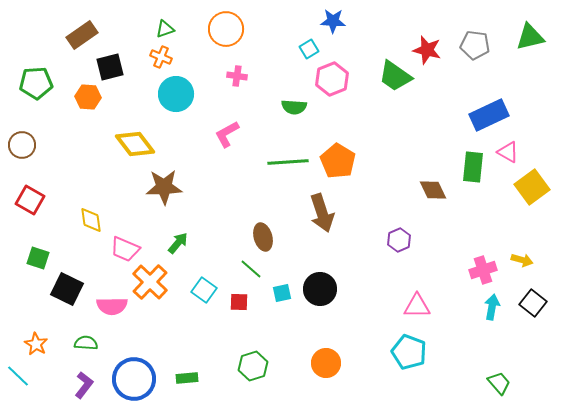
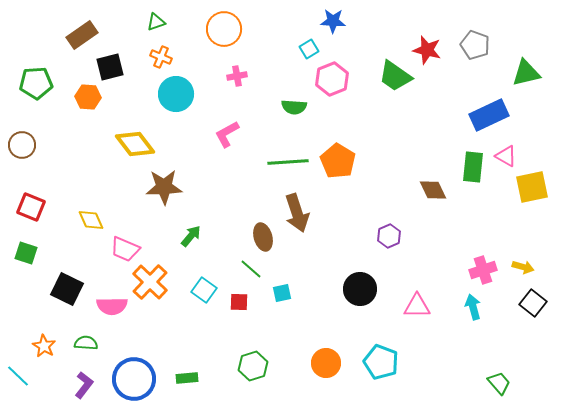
green triangle at (165, 29): moved 9 px left, 7 px up
orange circle at (226, 29): moved 2 px left
green triangle at (530, 37): moved 4 px left, 36 px down
gray pentagon at (475, 45): rotated 12 degrees clockwise
pink cross at (237, 76): rotated 18 degrees counterclockwise
pink triangle at (508, 152): moved 2 px left, 4 px down
yellow square at (532, 187): rotated 24 degrees clockwise
red square at (30, 200): moved 1 px right, 7 px down; rotated 8 degrees counterclockwise
brown arrow at (322, 213): moved 25 px left
yellow diamond at (91, 220): rotated 16 degrees counterclockwise
purple hexagon at (399, 240): moved 10 px left, 4 px up
green arrow at (178, 243): moved 13 px right, 7 px up
green square at (38, 258): moved 12 px left, 5 px up
yellow arrow at (522, 260): moved 1 px right, 7 px down
black circle at (320, 289): moved 40 px right
cyan arrow at (492, 307): moved 19 px left; rotated 25 degrees counterclockwise
orange star at (36, 344): moved 8 px right, 2 px down
cyan pentagon at (409, 352): moved 28 px left, 10 px down
